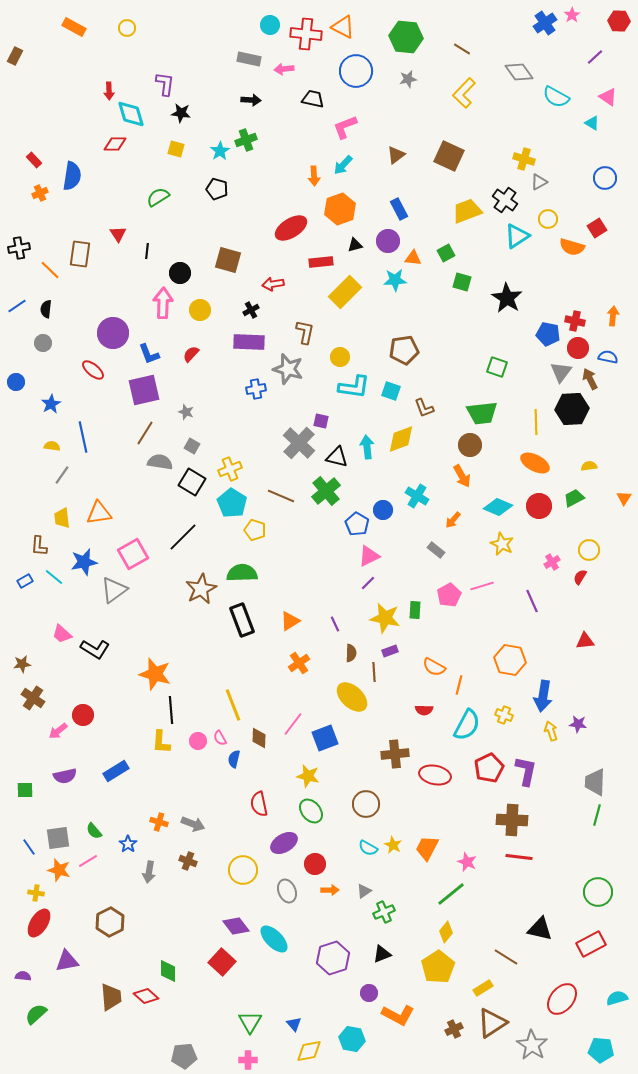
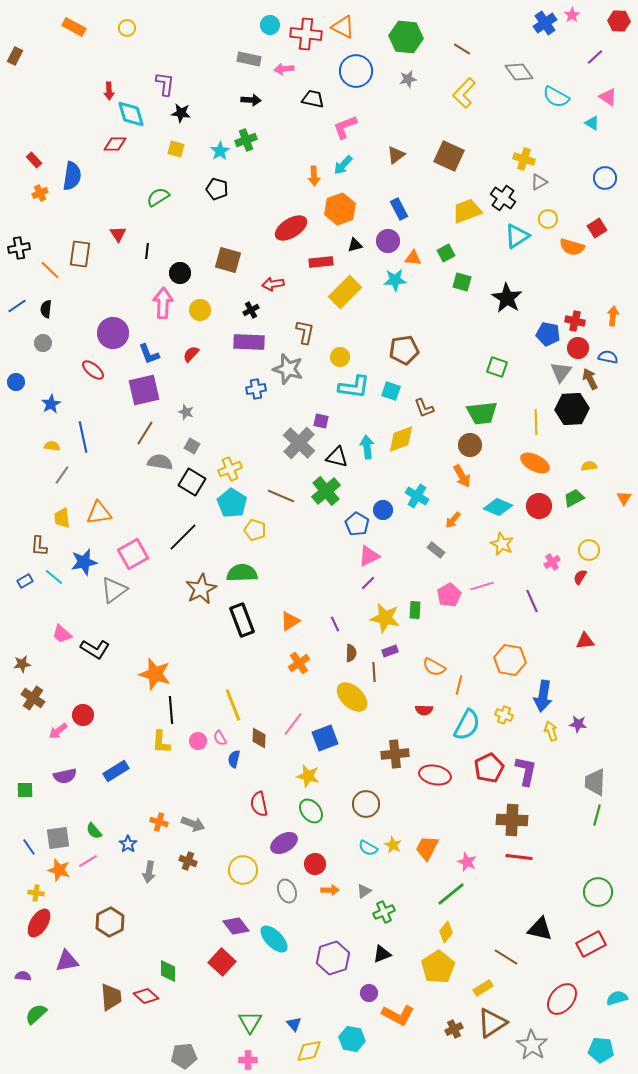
black cross at (505, 200): moved 2 px left, 2 px up
